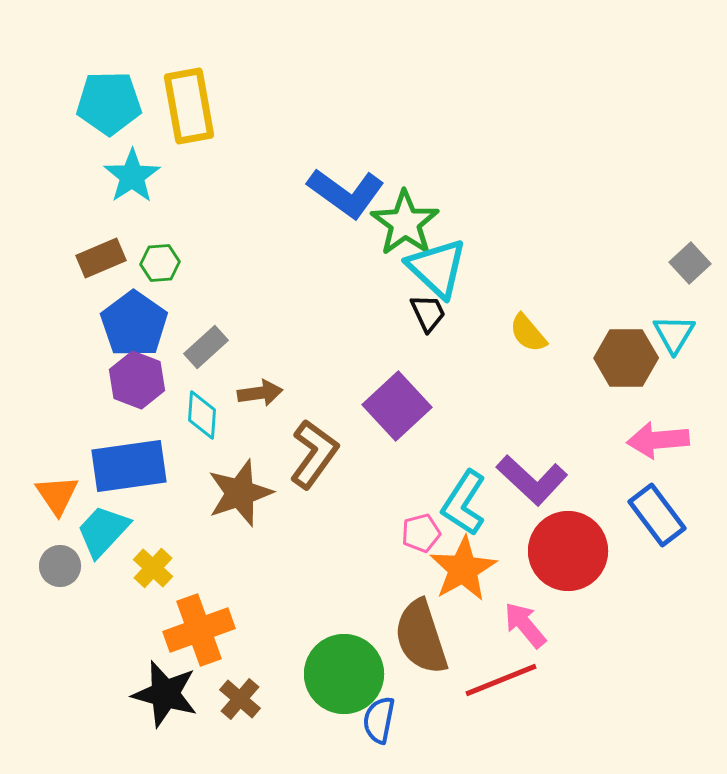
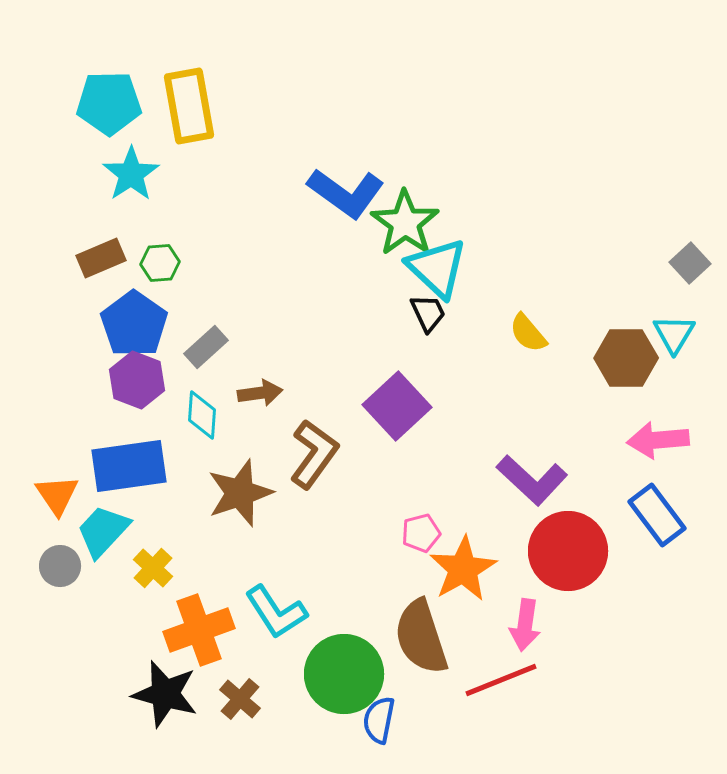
cyan star at (132, 176): moved 1 px left, 2 px up
cyan L-shape at (464, 503): moved 188 px left, 109 px down; rotated 66 degrees counterclockwise
pink arrow at (525, 625): rotated 132 degrees counterclockwise
